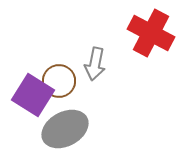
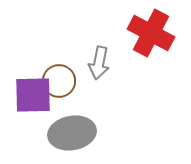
gray arrow: moved 4 px right, 1 px up
purple square: rotated 33 degrees counterclockwise
gray ellipse: moved 7 px right, 4 px down; rotated 18 degrees clockwise
